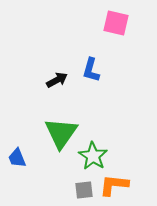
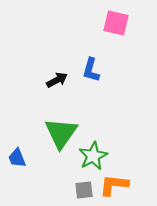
green star: rotated 12 degrees clockwise
